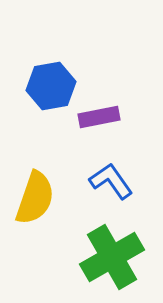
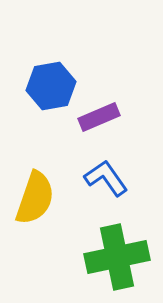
purple rectangle: rotated 12 degrees counterclockwise
blue L-shape: moved 5 px left, 3 px up
green cross: moved 5 px right; rotated 18 degrees clockwise
